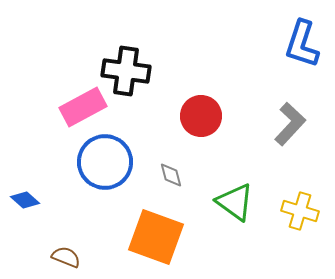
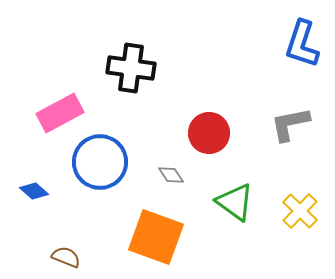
black cross: moved 5 px right, 3 px up
pink rectangle: moved 23 px left, 6 px down
red circle: moved 8 px right, 17 px down
gray L-shape: rotated 144 degrees counterclockwise
blue circle: moved 5 px left
gray diamond: rotated 20 degrees counterclockwise
blue diamond: moved 9 px right, 9 px up
yellow cross: rotated 27 degrees clockwise
